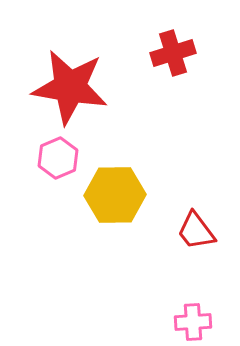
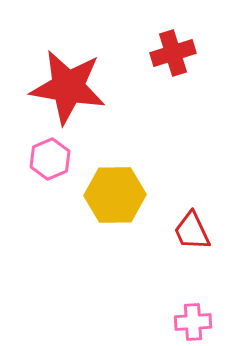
red star: moved 2 px left
pink hexagon: moved 8 px left, 1 px down
red trapezoid: moved 4 px left; rotated 12 degrees clockwise
